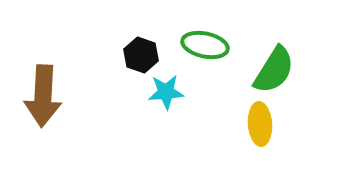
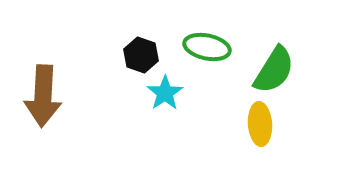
green ellipse: moved 2 px right, 2 px down
cyan star: moved 1 px left, 1 px down; rotated 30 degrees counterclockwise
